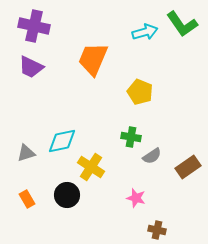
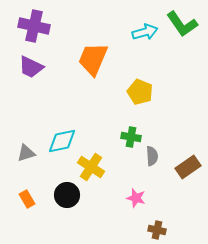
gray semicircle: rotated 60 degrees counterclockwise
